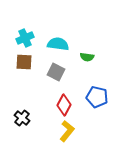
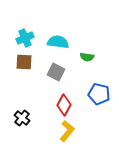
cyan semicircle: moved 2 px up
blue pentagon: moved 2 px right, 3 px up
